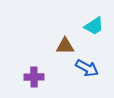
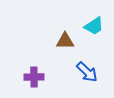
brown triangle: moved 5 px up
blue arrow: moved 4 px down; rotated 15 degrees clockwise
